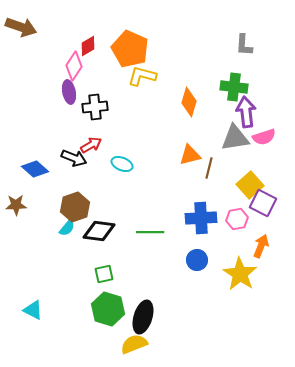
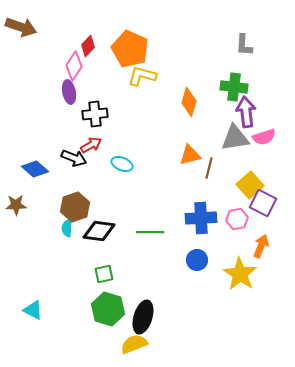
red diamond: rotated 15 degrees counterclockwise
black cross: moved 7 px down
cyan semicircle: rotated 144 degrees clockwise
